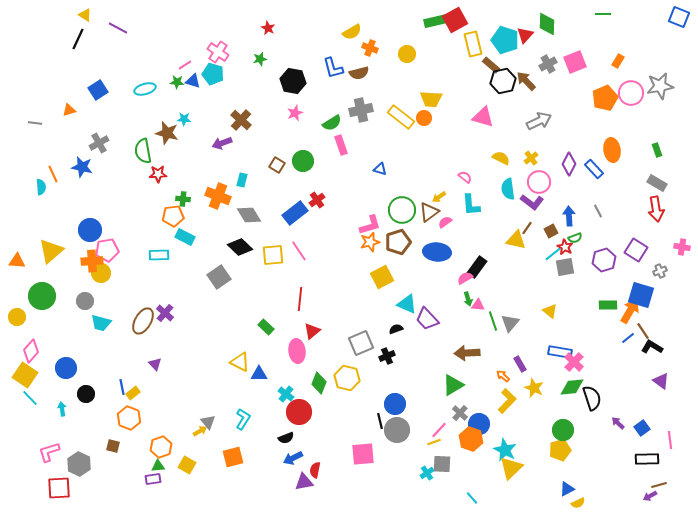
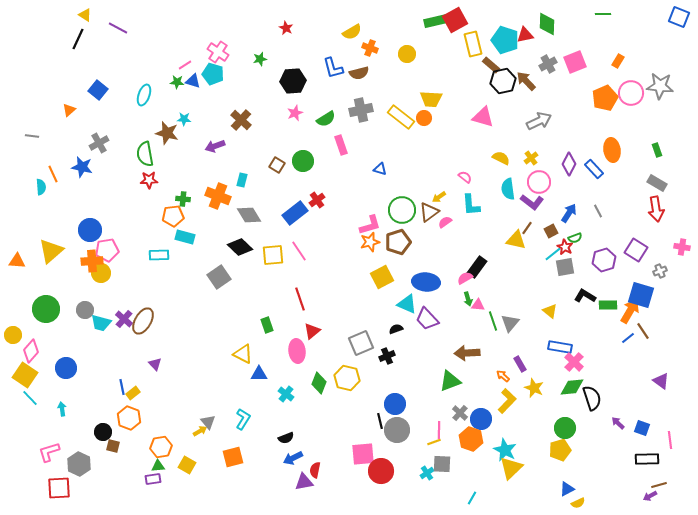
red star at (268, 28): moved 18 px right
red triangle at (525, 35): rotated 36 degrees clockwise
black hexagon at (293, 81): rotated 15 degrees counterclockwise
gray star at (660, 86): rotated 16 degrees clockwise
cyan ellipse at (145, 89): moved 1 px left, 6 px down; rotated 55 degrees counterclockwise
blue square at (98, 90): rotated 18 degrees counterclockwise
orange triangle at (69, 110): rotated 24 degrees counterclockwise
gray line at (35, 123): moved 3 px left, 13 px down
green semicircle at (332, 123): moved 6 px left, 4 px up
purple arrow at (222, 143): moved 7 px left, 3 px down
green semicircle at (143, 151): moved 2 px right, 3 px down
red star at (158, 174): moved 9 px left, 6 px down
blue arrow at (569, 216): moved 3 px up; rotated 36 degrees clockwise
cyan rectangle at (185, 237): rotated 12 degrees counterclockwise
blue ellipse at (437, 252): moved 11 px left, 30 px down
green circle at (42, 296): moved 4 px right, 13 px down
red line at (300, 299): rotated 25 degrees counterclockwise
gray circle at (85, 301): moved 9 px down
purple cross at (165, 313): moved 41 px left, 6 px down
yellow circle at (17, 317): moved 4 px left, 18 px down
green rectangle at (266, 327): moved 1 px right, 2 px up; rotated 28 degrees clockwise
black L-shape at (652, 347): moved 67 px left, 51 px up
blue rectangle at (560, 352): moved 5 px up
yellow triangle at (240, 362): moved 3 px right, 8 px up
green triangle at (453, 385): moved 3 px left, 4 px up; rotated 10 degrees clockwise
black circle at (86, 394): moved 17 px right, 38 px down
red circle at (299, 412): moved 82 px right, 59 px down
blue circle at (479, 424): moved 2 px right, 5 px up
blue square at (642, 428): rotated 35 degrees counterclockwise
pink line at (439, 430): rotated 42 degrees counterclockwise
green circle at (563, 430): moved 2 px right, 2 px up
orange hexagon at (161, 447): rotated 10 degrees clockwise
cyan line at (472, 498): rotated 72 degrees clockwise
